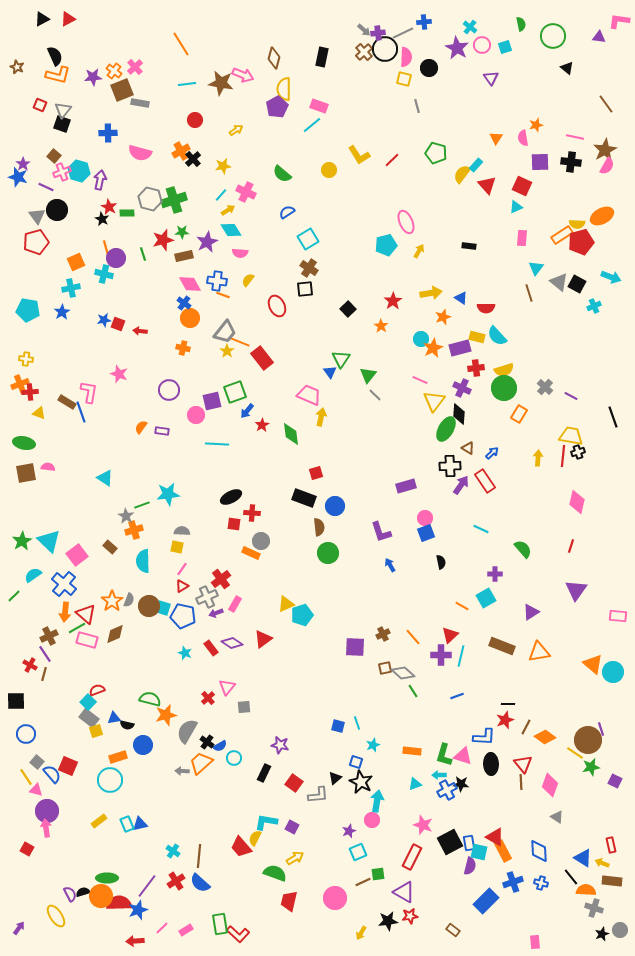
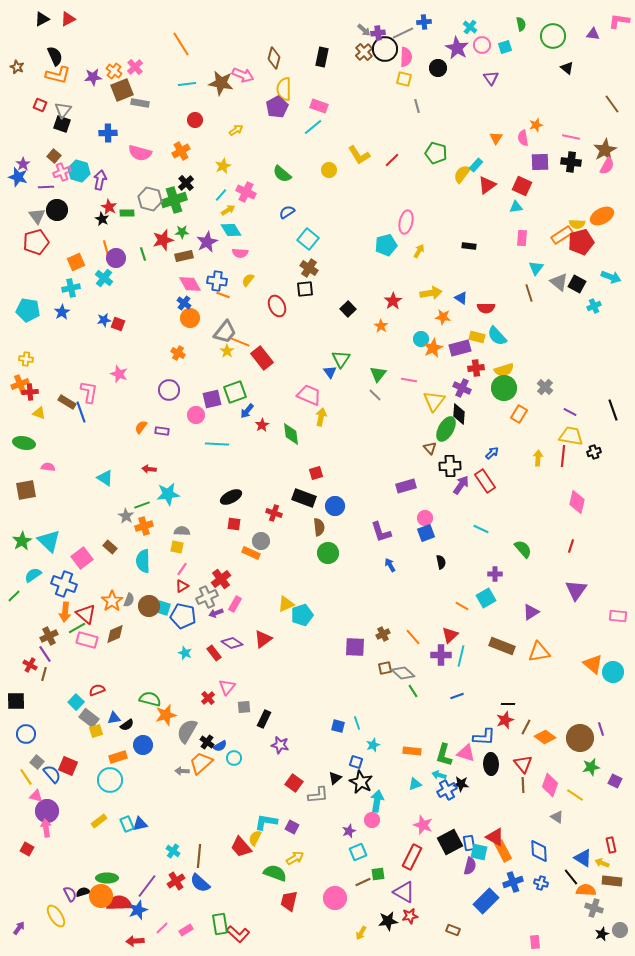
purple triangle at (599, 37): moved 6 px left, 3 px up
black circle at (429, 68): moved 9 px right
brown line at (606, 104): moved 6 px right
cyan line at (312, 125): moved 1 px right, 2 px down
pink line at (575, 137): moved 4 px left
black cross at (193, 159): moved 7 px left, 24 px down
yellow star at (223, 166): rotated 14 degrees counterclockwise
red triangle at (487, 185): rotated 36 degrees clockwise
purple line at (46, 187): rotated 28 degrees counterclockwise
cyan triangle at (516, 207): rotated 16 degrees clockwise
pink ellipse at (406, 222): rotated 35 degrees clockwise
cyan square at (308, 239): rotated 20 degrees counterclockwise
cyan cross at (104, 274): moved 4 px down; rotated 24 degrees clockwise
orange star at (443, 317): rotated 28 degrees clockwise
red arrow at (140, 331): moved 9 px right, 138 px down
orange cross at (183, 348): moved 5 px left, 5 px down; rotated 16 degrees clockwise
green triangle at (368, 375): moved 10 px right, 1 px up
pink line at (420, 380): moved 11 px left; rotated 14 degrees counterclockwise
purple line at (571, 396): moved 1 px left, 16 px down
purple square at (212, 401): moved 2 px up
black line at (613, 417): moved 7 px up
brown triangle at (468, 448): moved 38 px left; rotated 16 degrees clockwise
black cross at (578, 452): moved 16 px right
brown square at (26, 473): moved 17 px down
red cross at (252, 513): moved 22 px right; rotated 14 degrees clockwise
orange cross at (134, 530): moved 10 px right, 4 px up
pink square at (77, 555): moved 5 px right, 3 px down
blue cross at (64, 584): rotated 20 degrees counterclockwise
red rectangle at (211, 648): moved 3 px right, 5 px down
cyan square at (88, 702): moved 12 px left
black semicircle at (127, 725): rotated 48 degrees counterclockwise
brown circle at (588, 740): moved 8 px left, 2 px up
yellow line at (575, 753): moved 42 px down
pink triangle at (463, 756): moved 3 px right, 3 px up
black rectangle at (264, 773): moved 54 px up
cyan arrow at (439, 775): rotated 16 degrees clockwise
brown line at (521, 782): moved 2 px right, 3 px down
pink triangle at (36, 790): moved 6 px down
brown rectangle at (453, 930): rotated 16 degrees counterclockwise
